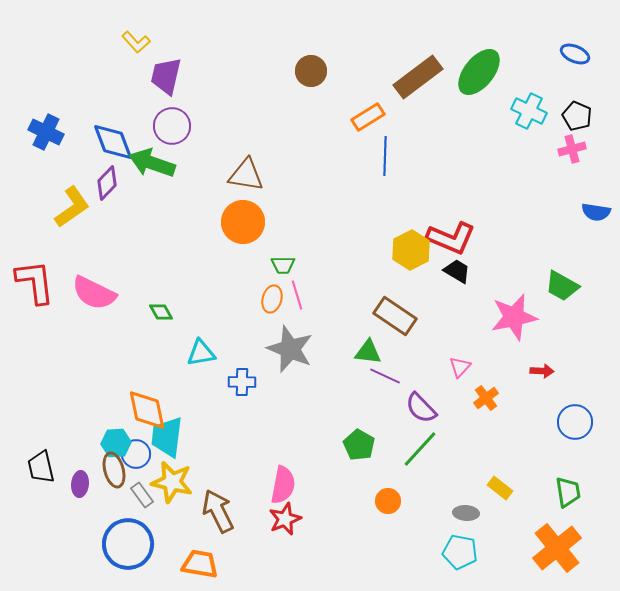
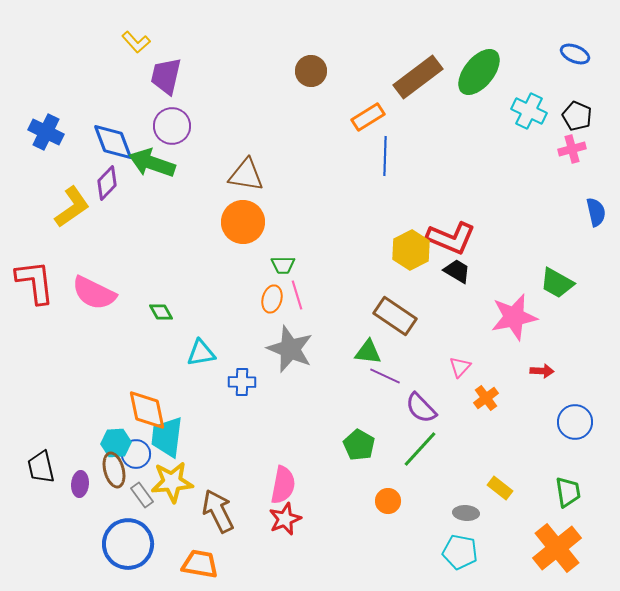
blue semicircle at (596, 212): rotated 112 degrees counterclockwise
green trapezoid at (562, 286): moved 5 px left, 3 px up
yellow star at (172, 482): rotated 18 degrees counterclockwise
